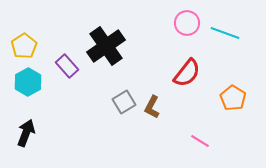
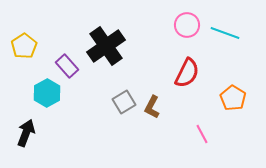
pink circle: moved 2 px down
red semicircle: rotated 12 degrees counterclockwise
cyan hexagon: moved 19 px right, 11 px down
pink line: moved 2 px right, 7 px up; rotated 30 degrees clockwise
